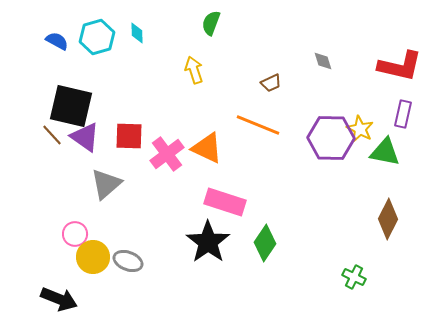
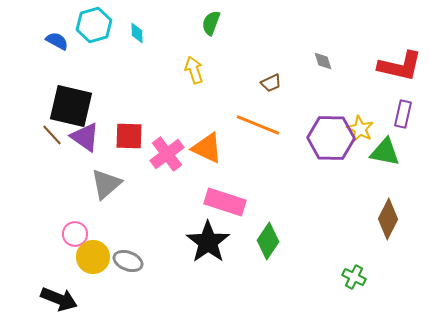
cyan hexagon: moved 3 px left, 12 px up
green diamond: moved 3 px right, 2 px up
